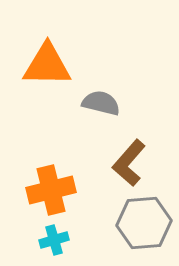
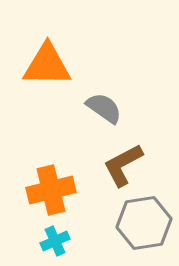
gray semicircle: moved 3 px right, 5 px down; rotated 21 degrees clockwise
brown L-shape: moved 6 px left, 2 px down; rotated 21 degrees clockwise
gray hexagon: rotated 4 degrees counterclockwise
cyan cross: moved 1 px right, 1 px down; rotated 8 degrees counterclockwise
